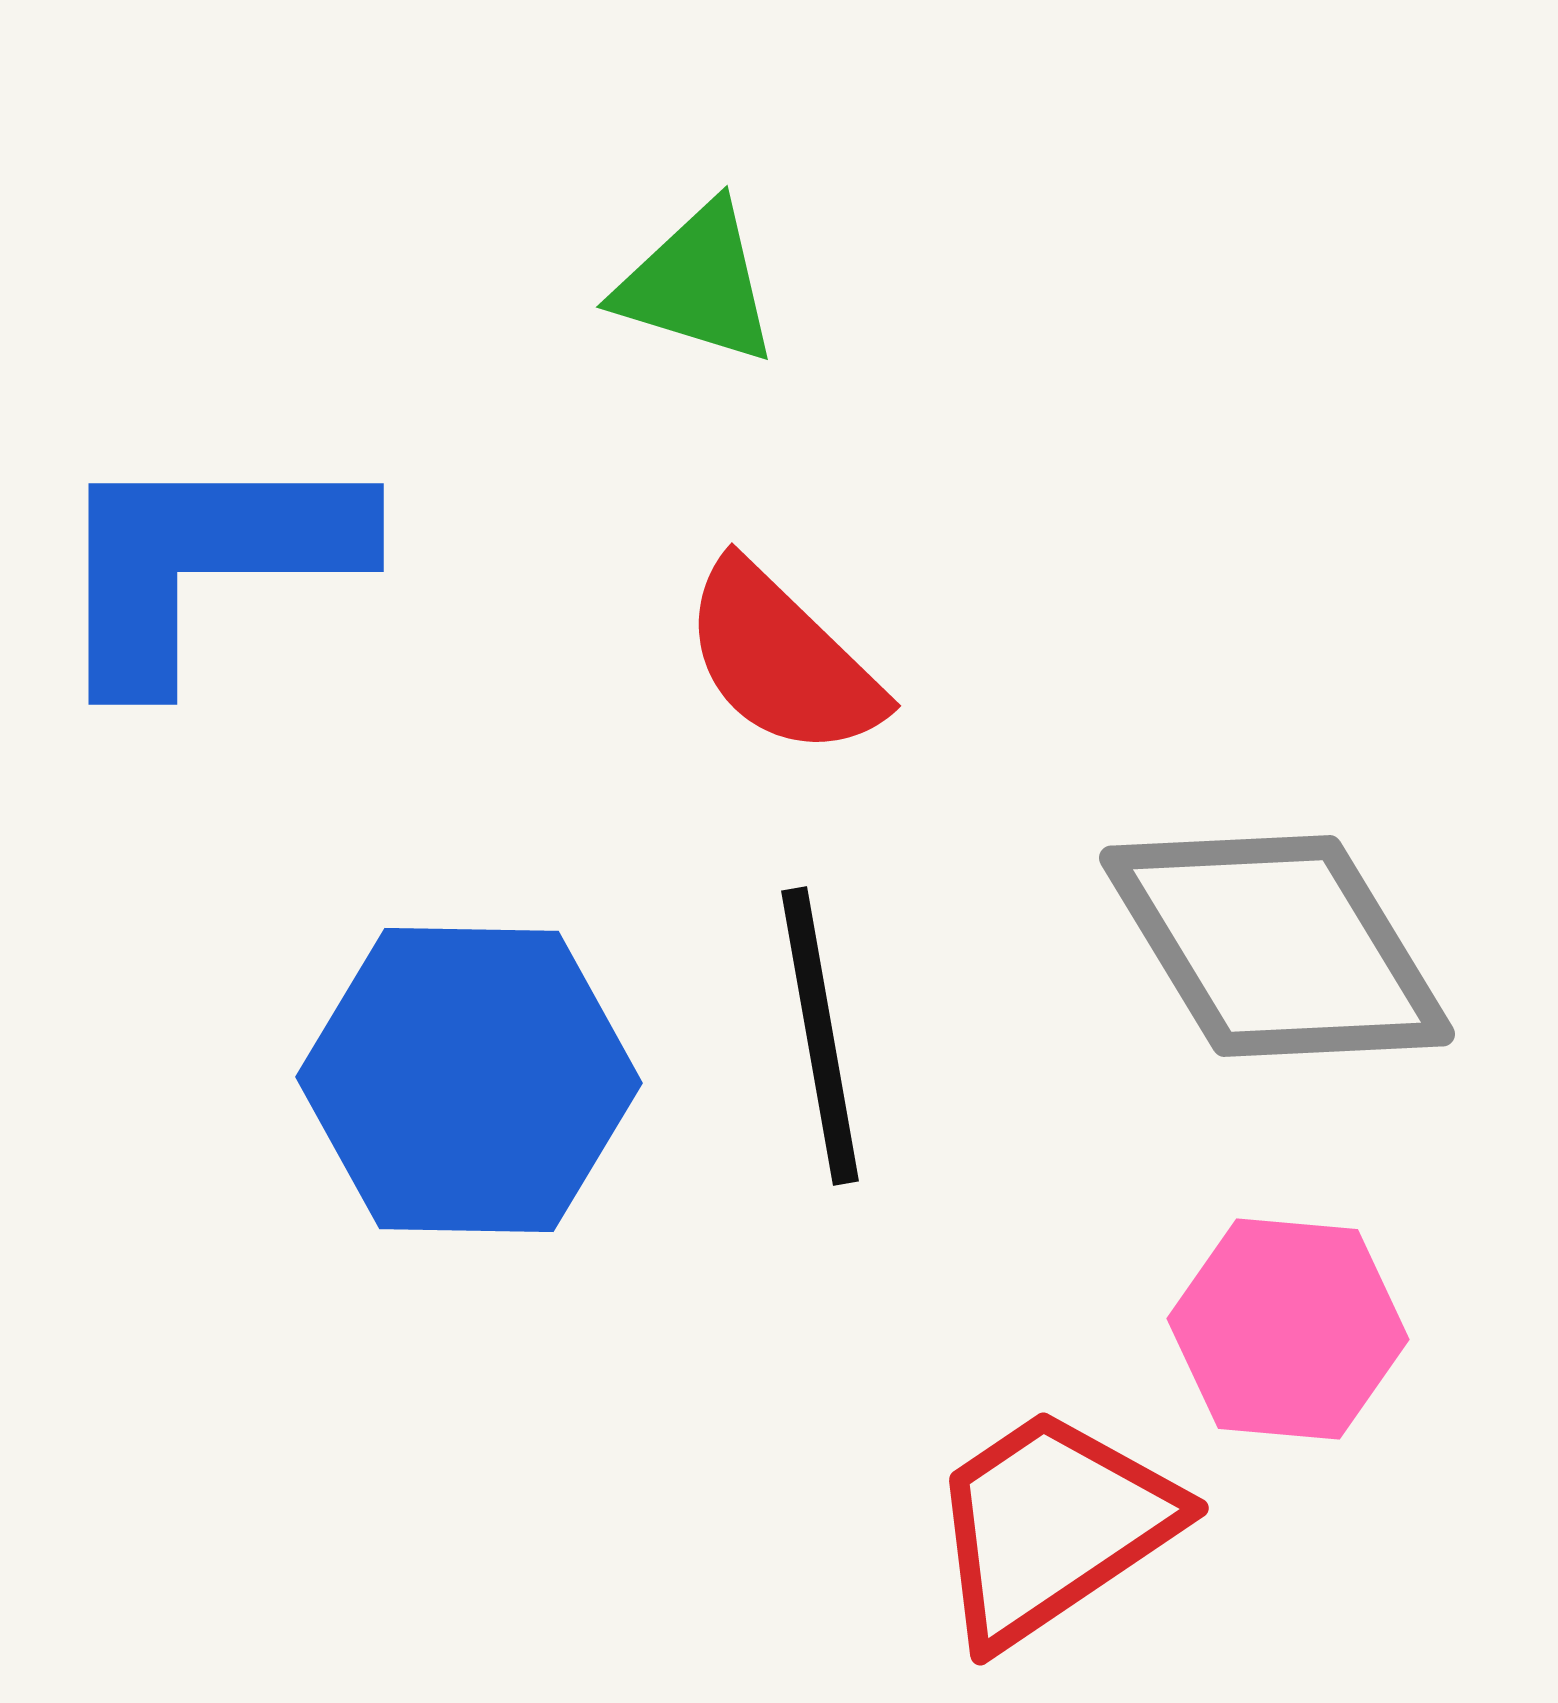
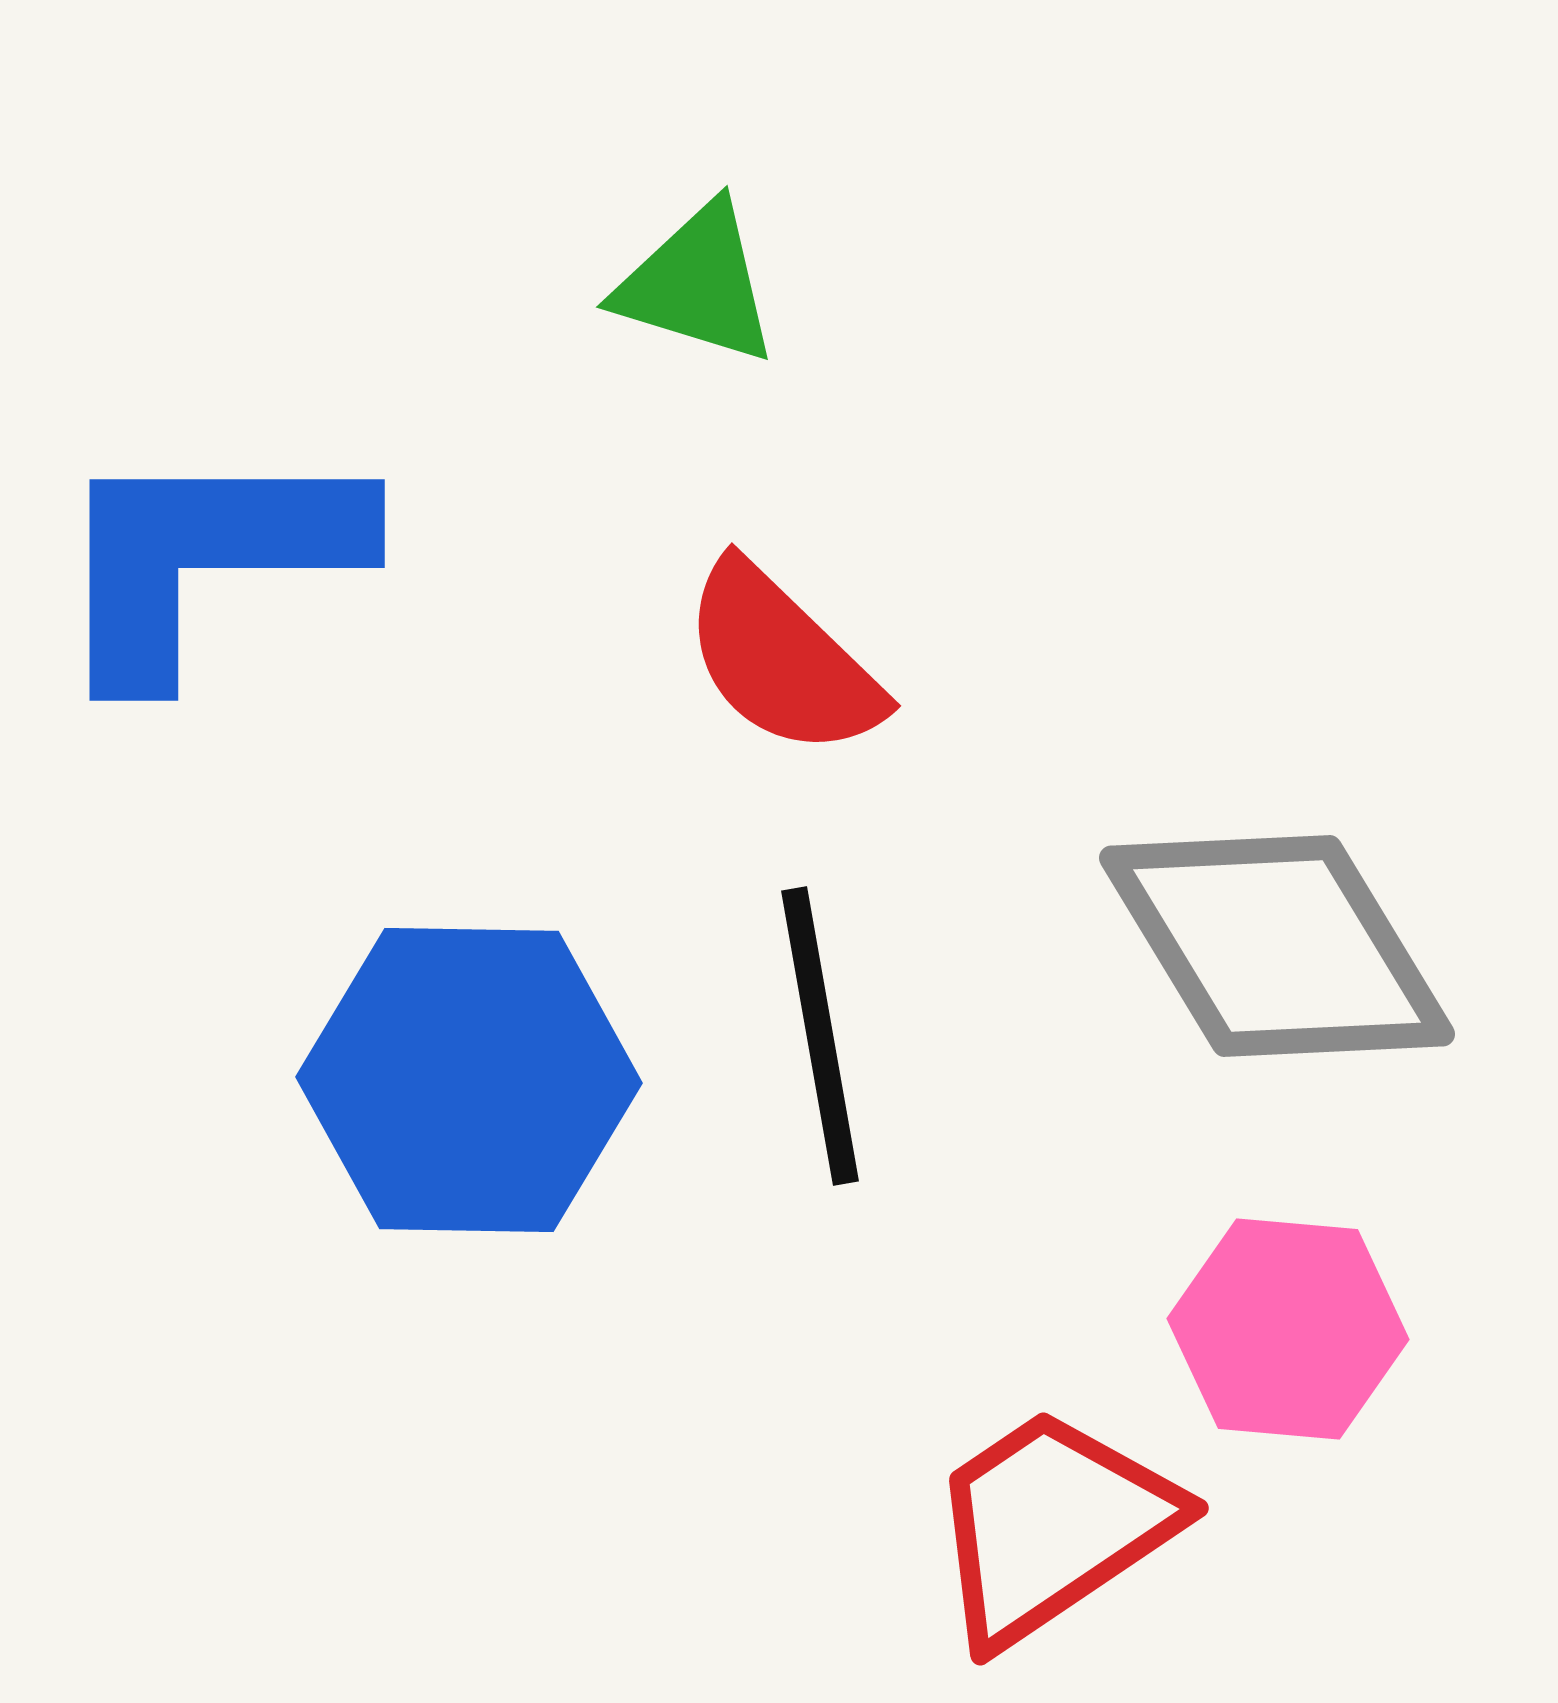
blue L-shape: moved 1 px right, 4 px up
